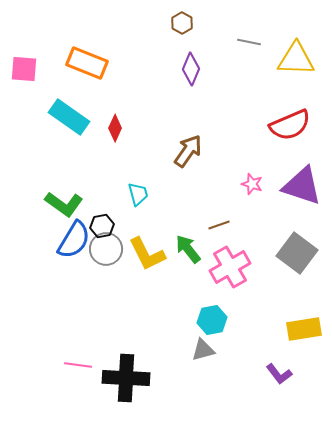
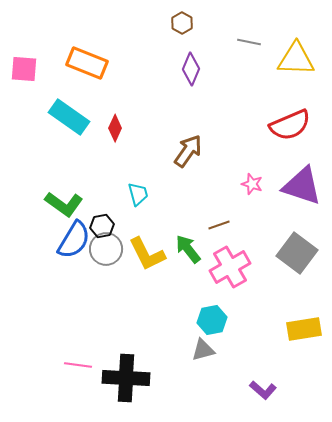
purple L-shape: moved 16 px left, 16 px down; rotated 12 degrees counterclockwise
